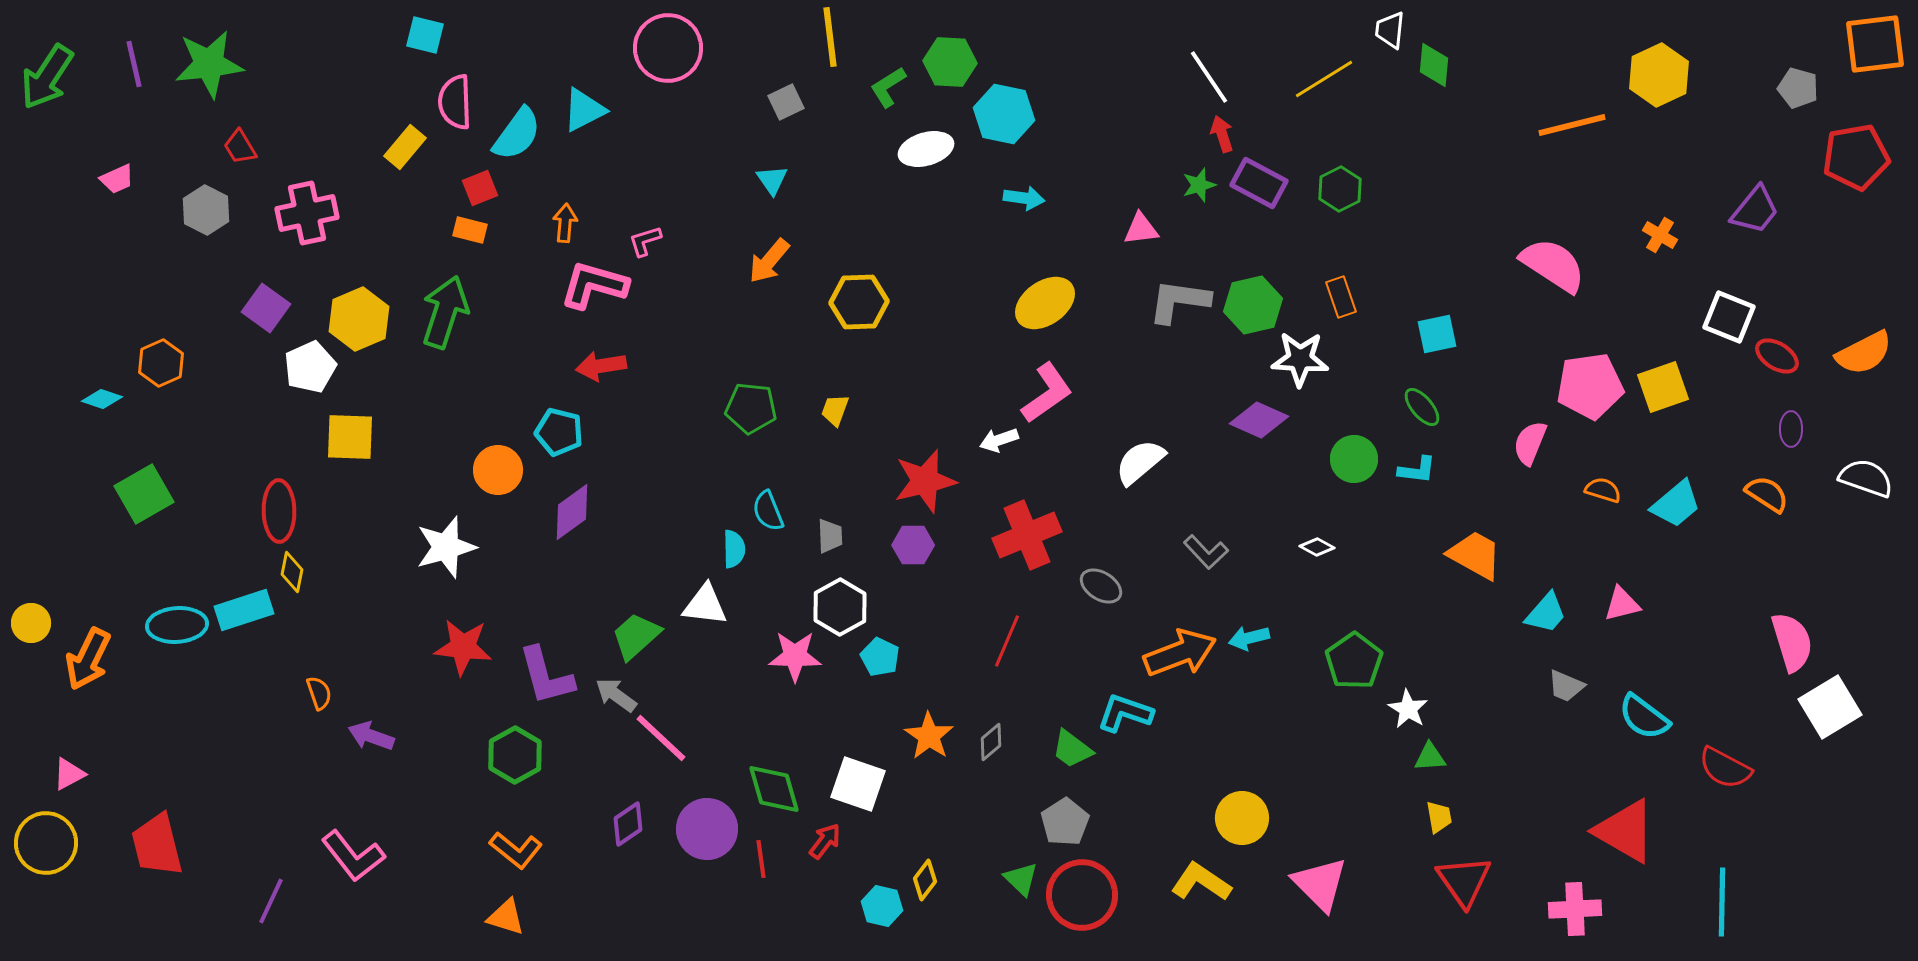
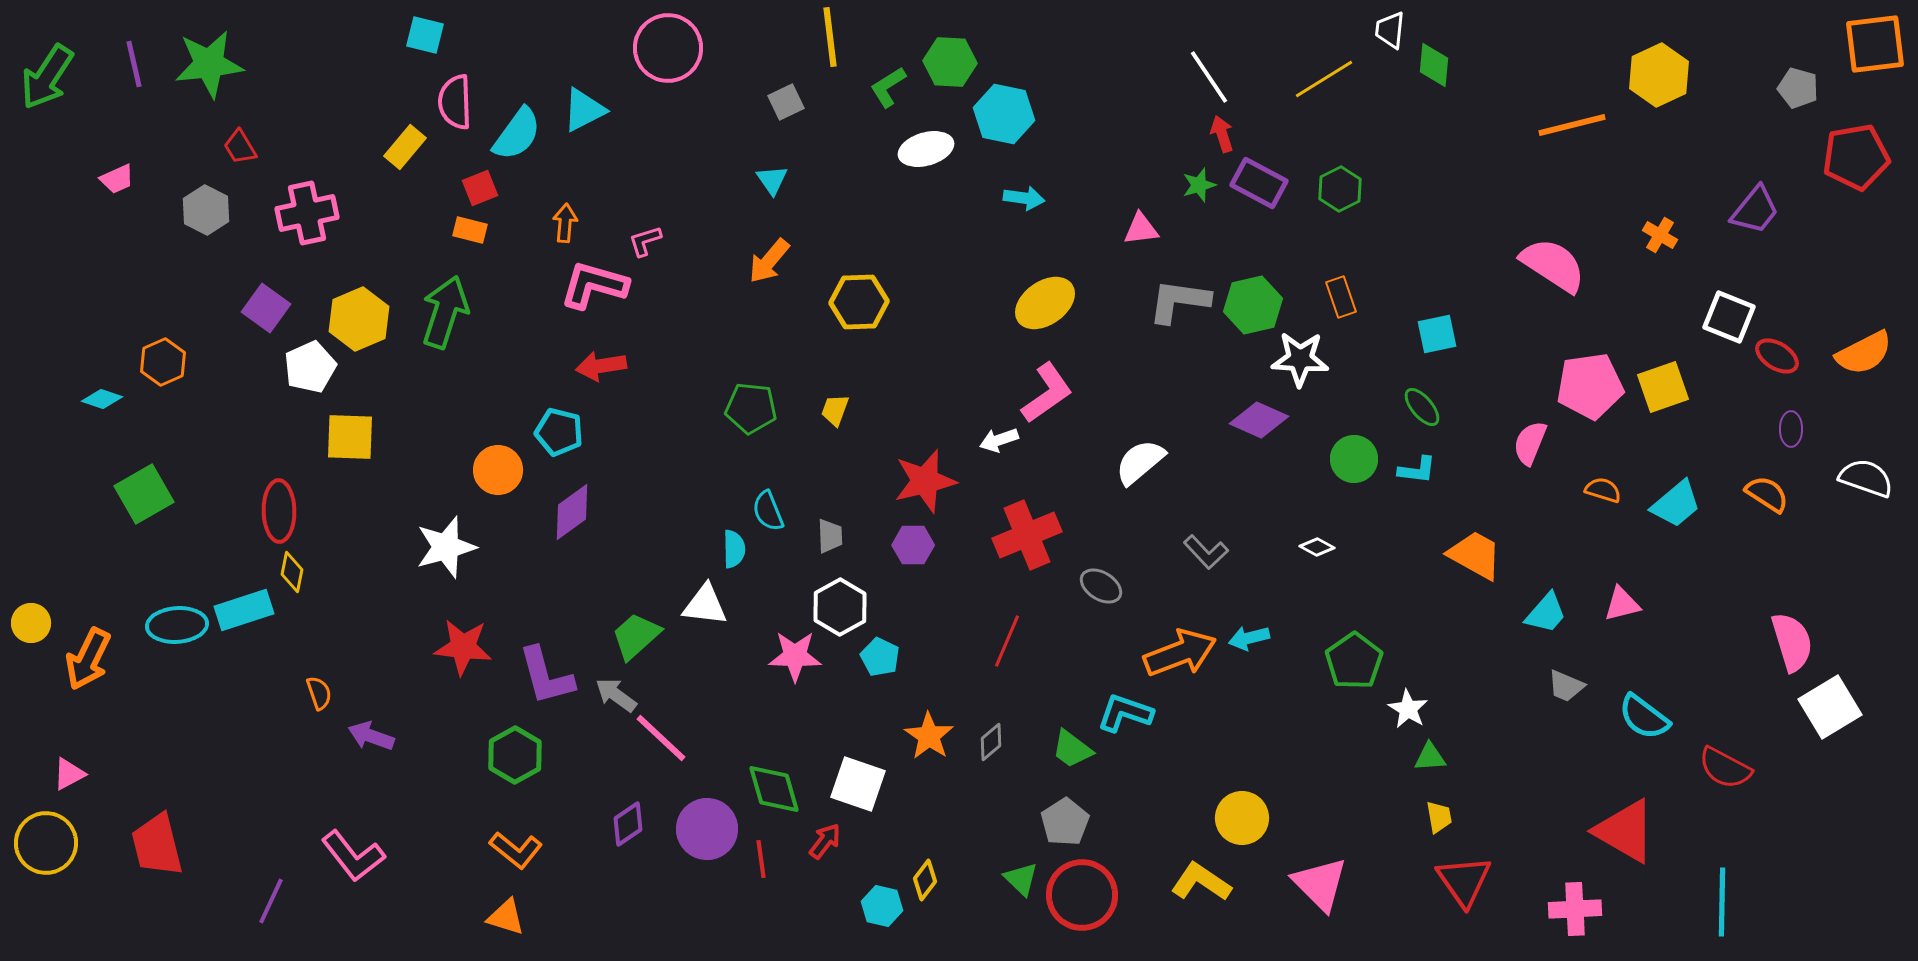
orange hexagon at (161, 363): moved 2 px right, 1 px up
